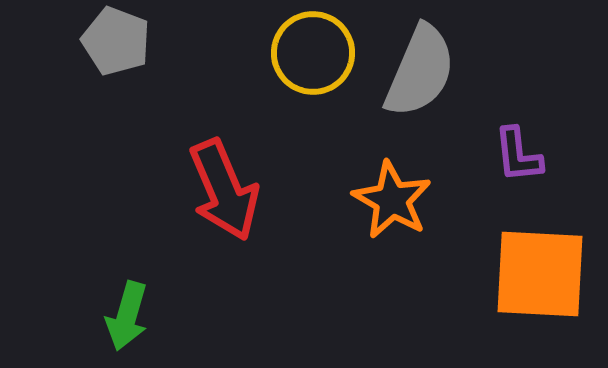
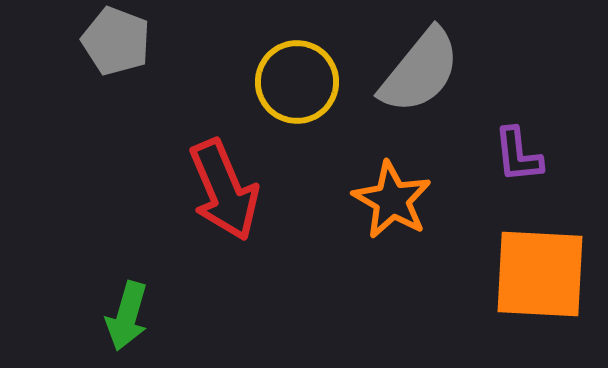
yellow circle: moved 16 px left, 29 px down
gray semicircle: rotated 16 degrees clockwise
